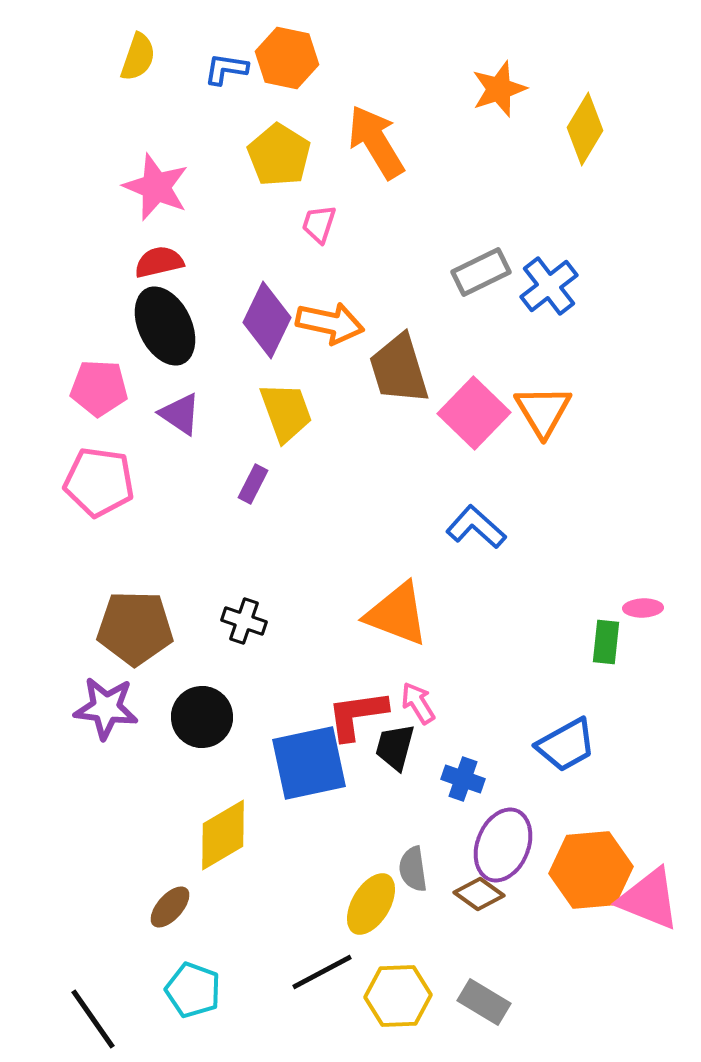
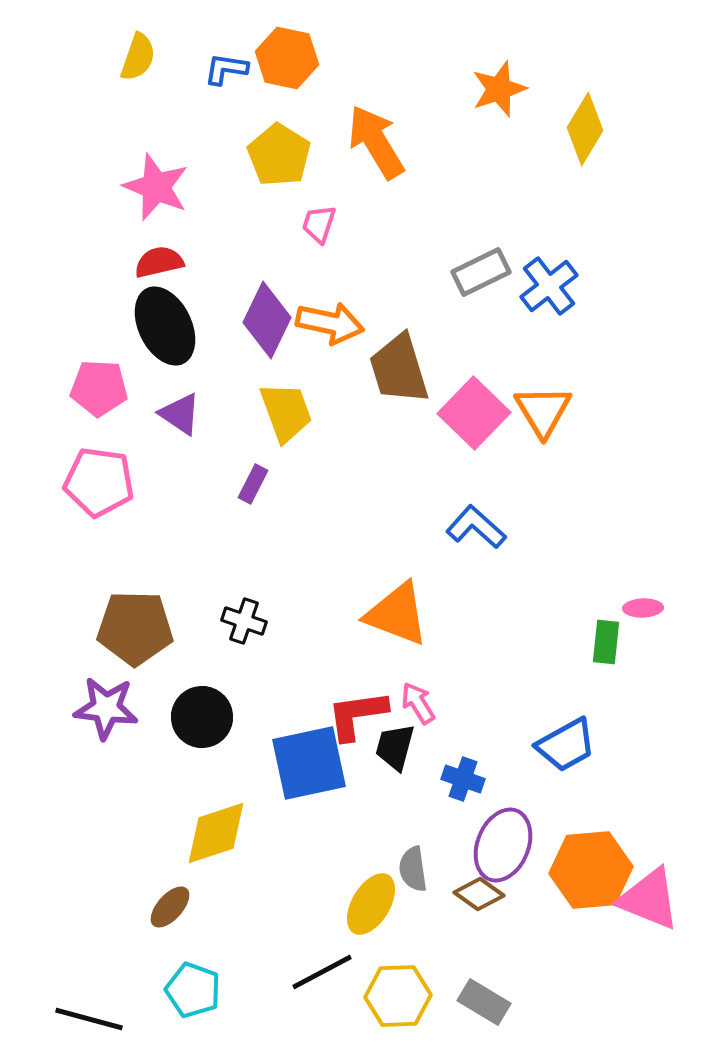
yellow diamond at (223, 835): moved 7 px left, 2 px up; rotated 12 degrees clockwise
black line at (93, 1019): moved 4 px left; rotated 40 degrees counterclockwise
